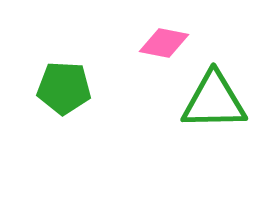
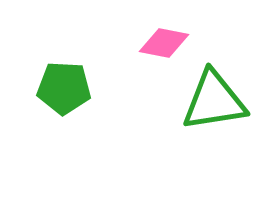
green triangle: rotated 8 degrees counterclockwise
